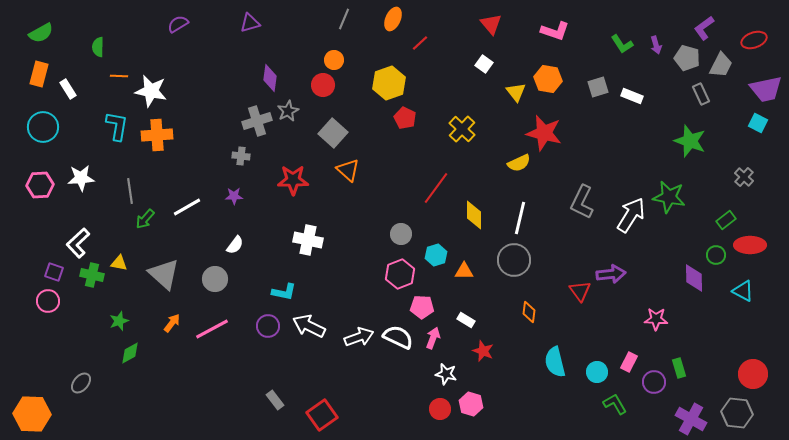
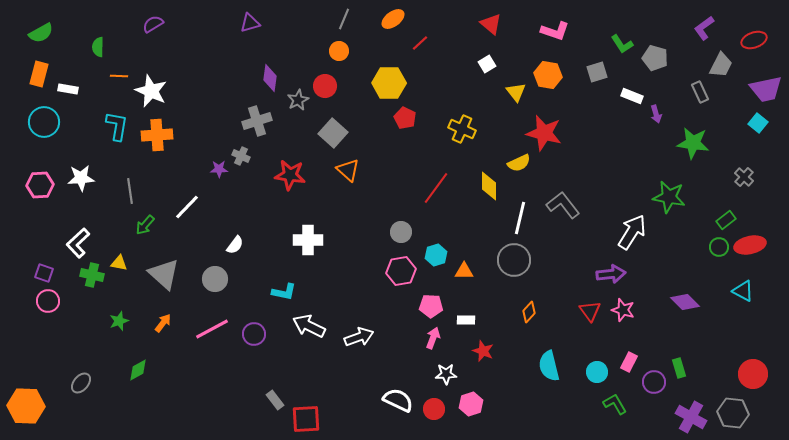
orange ellipse at (393, 19): rotated 30 degrees clockwise
purple semicircle at (178, 24): moved 25 px left
red triangle at (491, 24): rotated 10 degrees counterclockwise
purple arrow at (656, 45): moved 69 px down
gray pentagon at (687, 58): moved 32 px left
orange circle at (334, 60): moved 5 px right, 9 px up
white square at (484, 64): moved 3 px right; rotated 24 degrees clockwise
orange hexagon at (548, 79): moved 4 px up
yellow hexagon at (389, 83): rotated 20 degrees clockwise
red circle at (323, 85): moved 2 px right, 1 px down
gray square at (598, 87): moved 1 px left, 15 px up
white rectangle at (68, 89): rotated 48 degrees counterclockwise
white star at (151, 91): rotated 12 degrees clockwise
gray rectangle at (701, 94): moved 1 px left, 2 px up
gray star at (288, 111): moved 10 px right, 11 px up
cyan square at (758, 123): rotated 12 degrees clockwise
cyan circle at (43, 127): moved 1 px right, 5 px up
yellow cross at (462, 129): rotated 20 degrees counterclockwise
green star at (690, 141): moved 3 px right, 2 px down; rotated 12 degrees counterclockwise
gray cross at (241, 156): rotated 18 degrees clockwise
red star at (293, 180): moved 3 px left, 5 px up; rotated 8 degrees clockwise
purple star at (234, 196): moved 15 px left, 27 px up
gray L-shape at (582, 202): moved 19 px left, 3 px down; rotated 116 degrees clockwise
white line at (187, 207): rotated 16 degrees counterclockwise
yellow diamond at (474, 215): moved 15 px right, 29 px up
white arrow at (631, 215): moved 1 px right, 17 px down
green arrow at (145, 219): moved 6 px down
gray circle at (401, 234): moved 2 px up
white cross at (308, 240): rotated 12 degrees counterclockwise
red ellipse at (750, 245): rotated 12 degrees counterclockwise
green circle at (716, 255): moved 3 px right, 8 px up
purple square at (54, 272): moved 10 px left, 1 px down
pink hexagon at (400, 274): moved 1 px right, 3 px up; rotated 12 degrees clockwise
purple diamond at (694, 278): moved 9 px left, 24 px down; rotated 44 degrees counterclockwise
red triangle at (580, 291): moved 10 px right, 20 px down
pink pentagon at (422, 307): moved 9 px right, 1 px up
orange diamond at (529, 312): rotated 35 degrees clockwise
pink star at (656, 319): moved 33 px left, 9 px up; rotated 15 degrees clockwise
white rectangle at (466, 320): rotated 30 degrees counterclockwise
orange arrow at (172, 323): moved 9 px left
purple circle at (268, 326): moved 14 px left, 8 px down
white semicircle at (398, 337): moved 63 px down
green diamond at (130, 353): moved 8 px right, 17 px down
cyan semicircle at (555, 362): moved 6 px left, 4 px down
white star at (446, 374): rotated 15 degrees counterclockwise
pink hexagon at (471, 404): rotated 25 degrees clockwise
red circle at (440, 409): moved 6 px left
gray hexagon at (737, 413): moved 4 px left
orange hexagon at (32, 414): moved 6 px left, 8 px up
red square at (322, 415): moved 16 px left, 4 px down; rotated 32 degrees clockwise
purple cross at (691, 419): moved 2 px up
